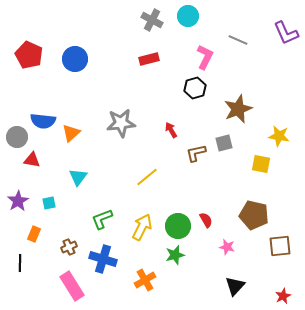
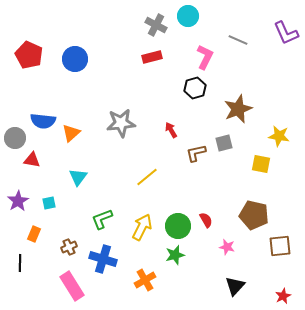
gray cross: moved 4 px right, 5 px down
red rectangle: moved 3 px right, 2 px up
gray circle: moved 2 px left, 1 px down
